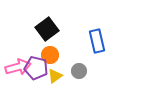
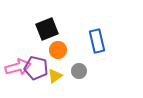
black square: rotated 15 degrees clockwise
orange circle: moved 8 px right, 5 px up
